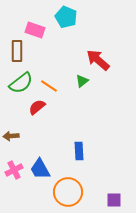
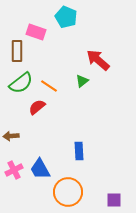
pink rectangle: moved 1 px right, 2 px down
